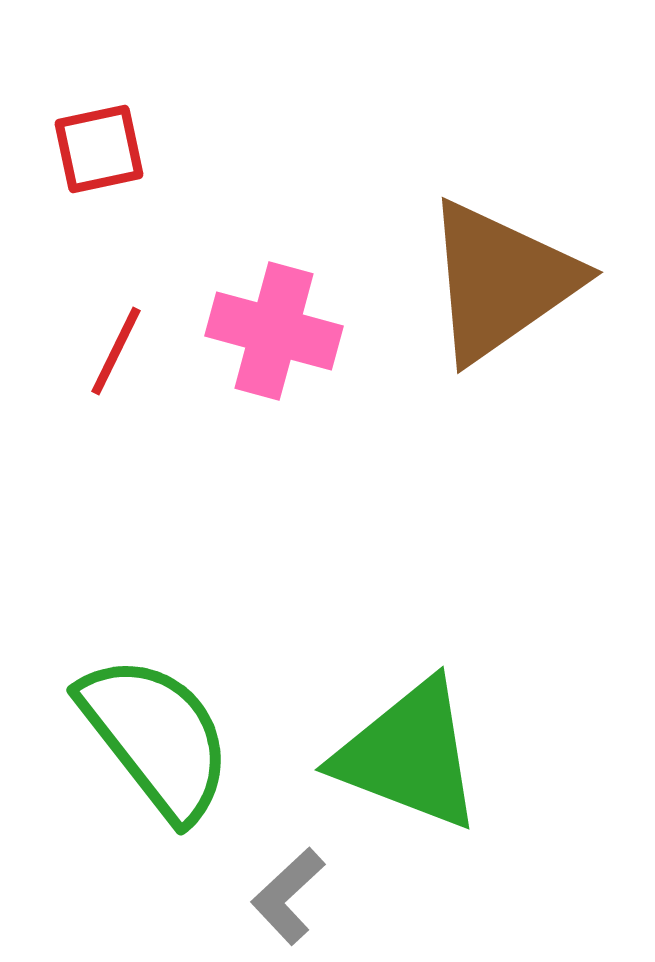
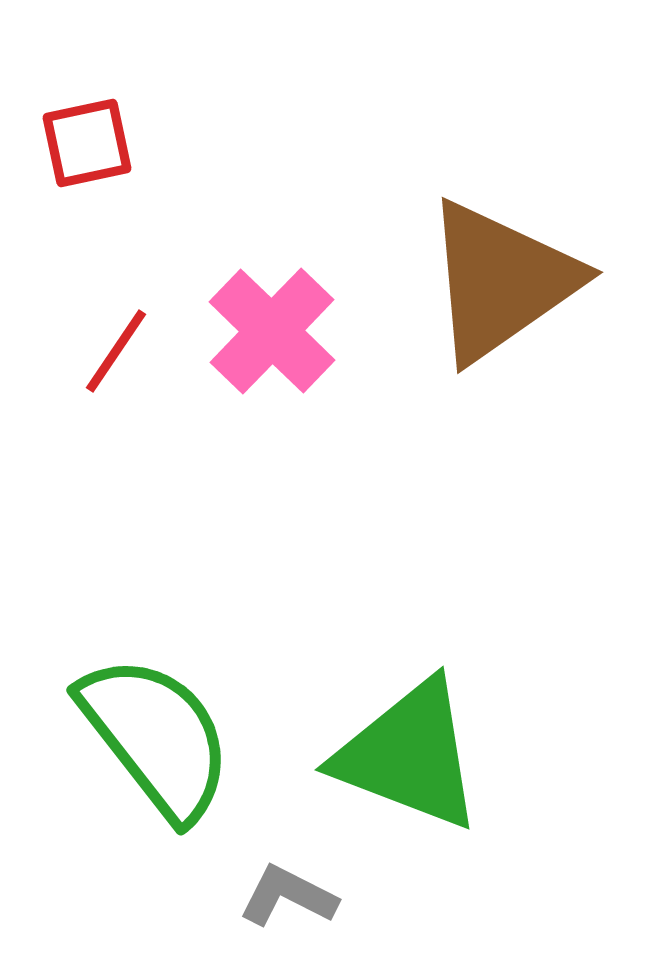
red square: moved 12 px left, 6 px up
pink cross: moved 2 px left; rotated 29 degrees clockwise
red line: rotated 8 degrees clockwise
gray L-shape: rotated 70 degrees clockwise
